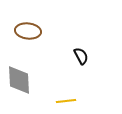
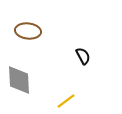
black semicircle: moved 2 px right
yellow line: rotated 30 degrees counterclockwise
